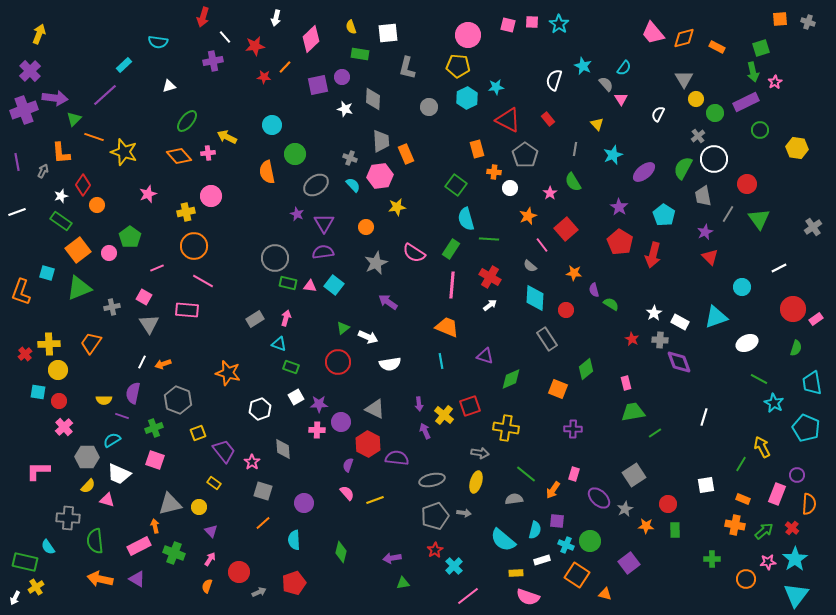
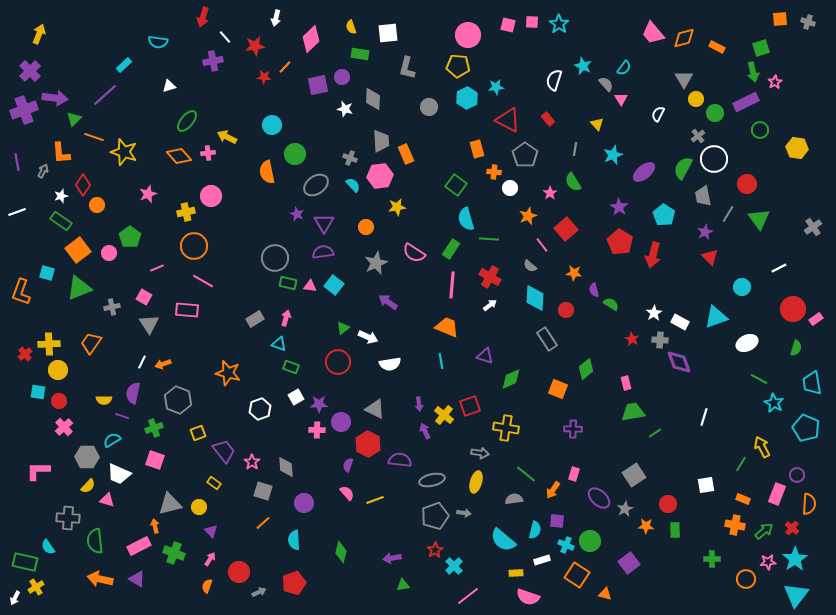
gray diamond at (283, 449): moved 3 px right, 18 px down
purple semicircle at (397, 458): moved 3 px right, 2 px down
green triangle at (403, 583): moved 2 px down
